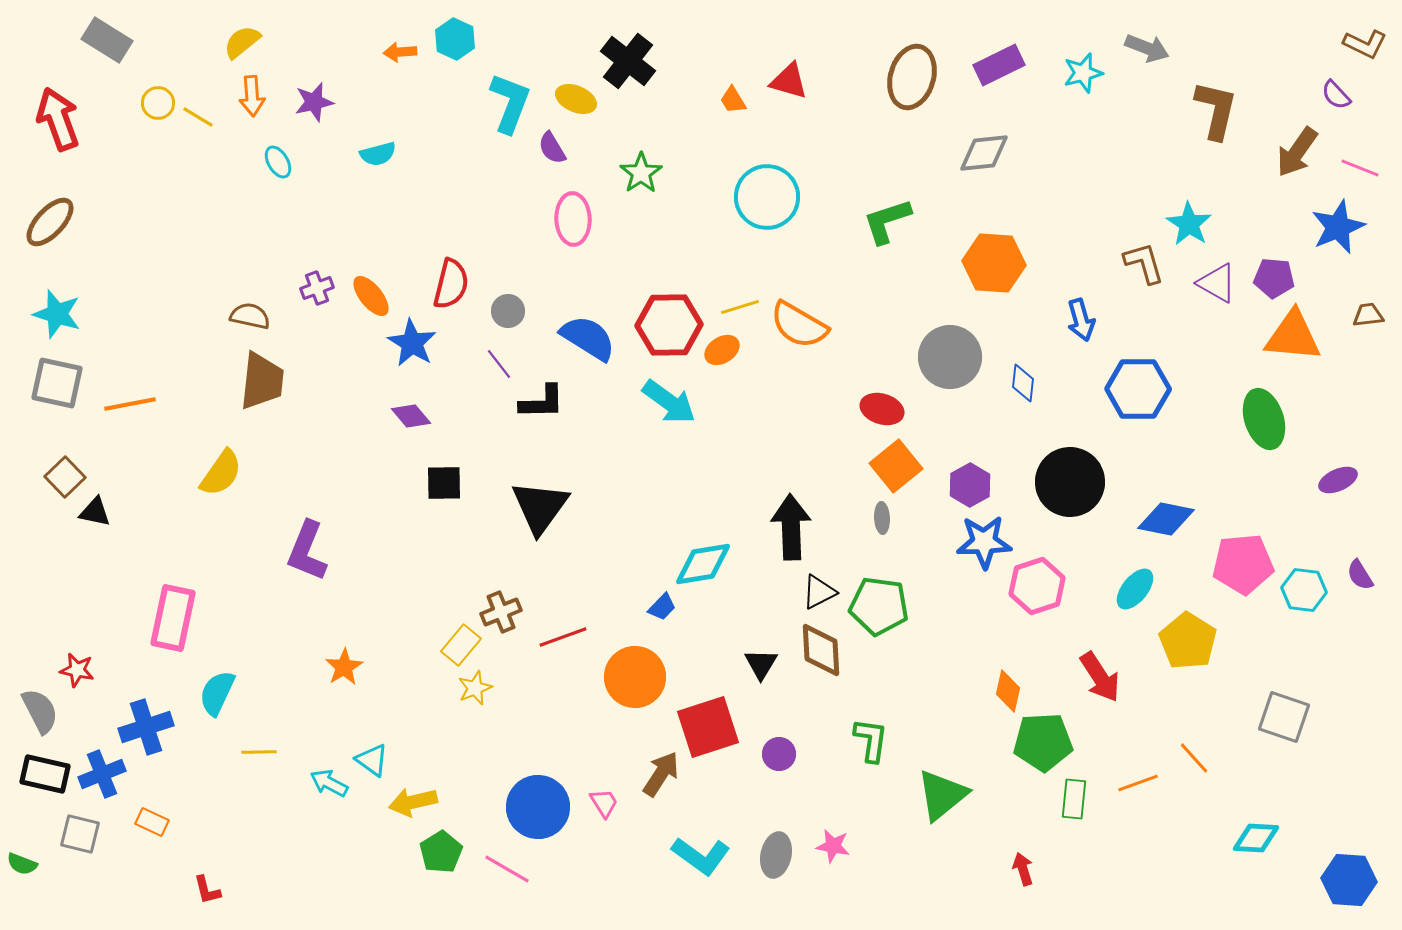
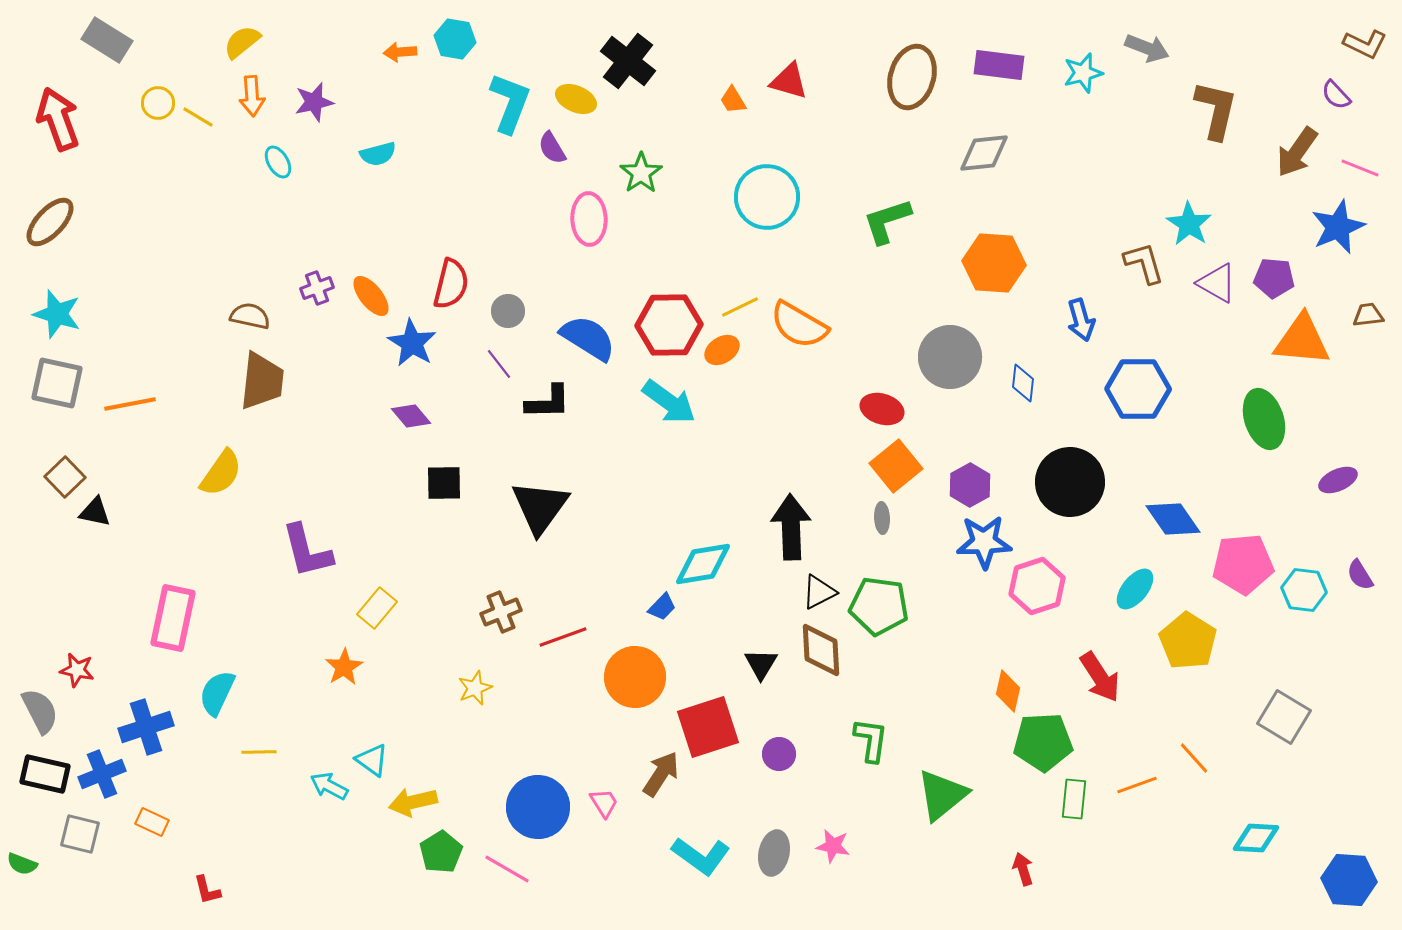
cyan hexagon at (455, 39): rotated 15 degrees counterclockwise
purple rectangle at (999, 65): rotated 33 degrees clockwise
pink ellipse at (573, 219): moved 16 px right
yellow line at (740, 307): rotated 9 degrees counterclockwise
orange triangle at (1293, 336): moved 9 px right, 4 px down
black L-shape at (542, 402): moved 6 px right
blue diamond at (1166, 519): moved 7 px right; rotated 44 degrees clockwise
purple L-shape at (307, 551): rotated 36 degrees counterclockwise
yellow rectangle at (461, 645): moved 84 px left, 37 px up
gray square at (1284, 717): rotated 12 degrees clockwise
cyan arrow at (329, 783): moved 3 px down
orange line at (1138, 783): moved 1 px left, 2 px down
gray ellipse at (776, 855): moved 2 px left, 2 px up
